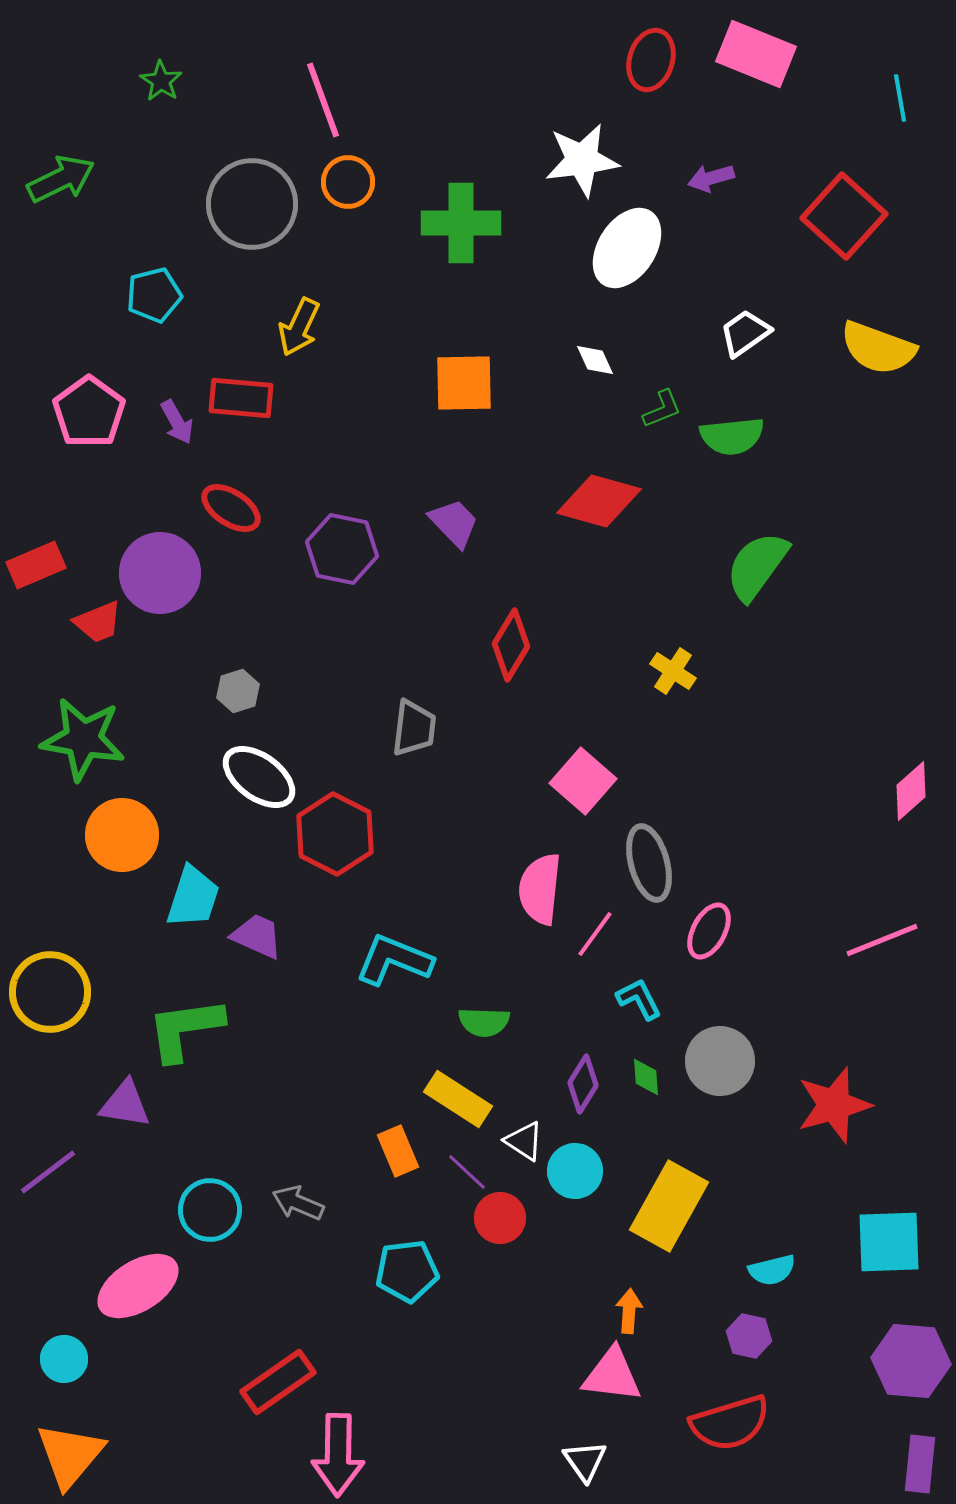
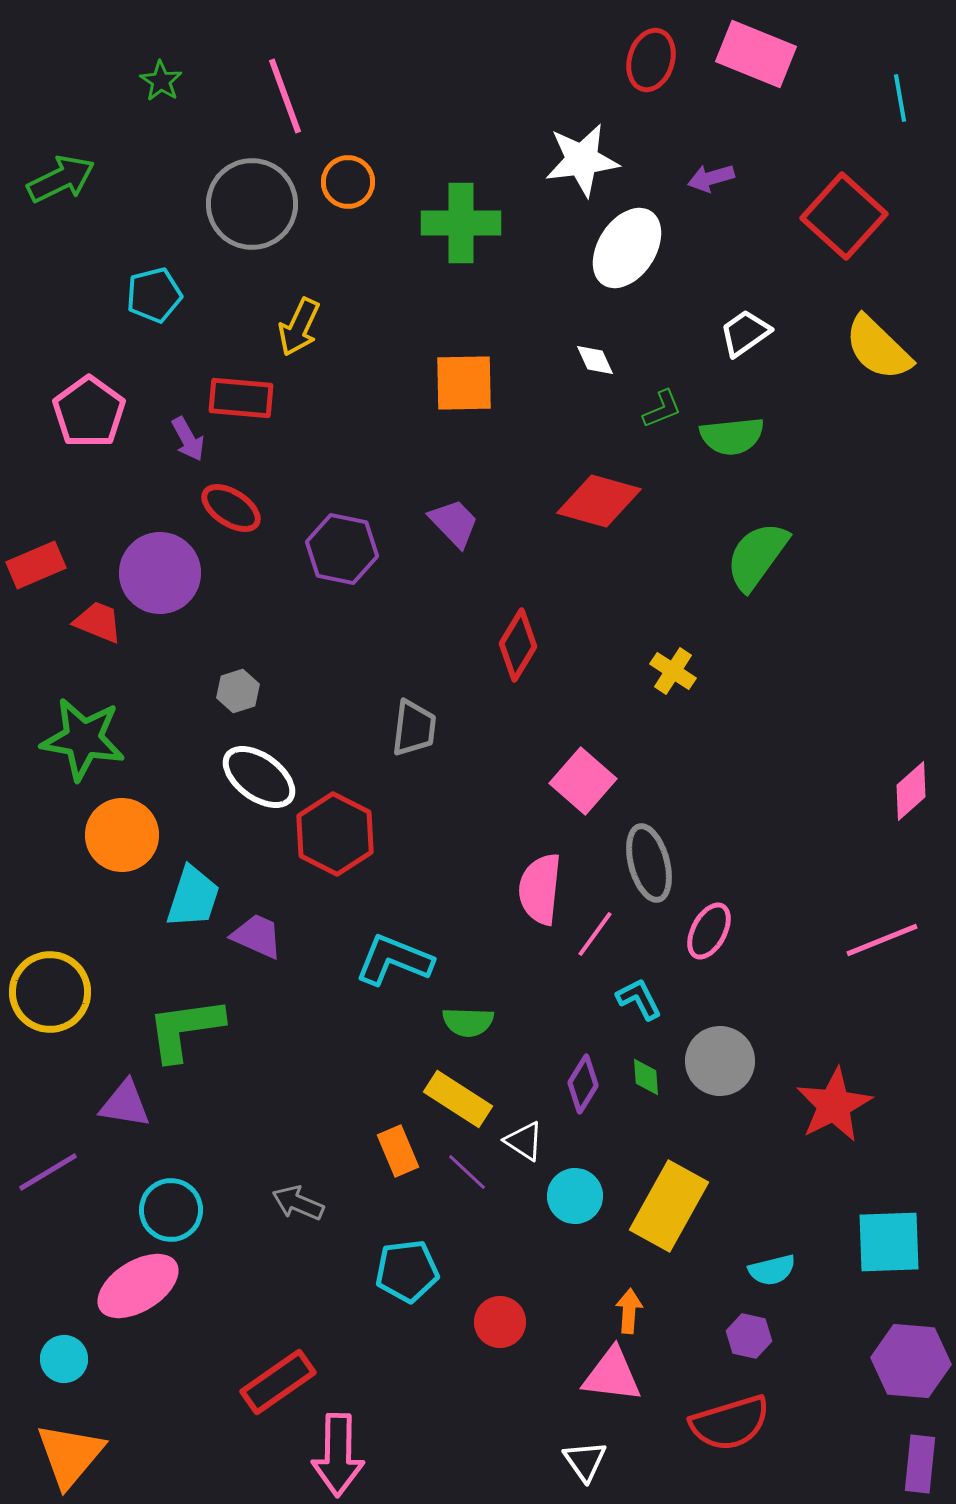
pink line at (323, 100): moved 38 px left, 4 px up
yellow semicircle at (878, 348): rotated 24 degrees clockwise
purple arrow at (177, 422): moved 11 px right, 17 px down
green semicircle at (757, 566): moved 10 px up
red trapezoid at (98, 622): rotated 136 degrees counterclockwise
red diamond at (511, 645): moved 7 px right
green semicircle at (484, 1022): moved 16 px left
red star at (834, 1105): rotated 12 degrees counterclockwise
cyan circle at (575, 1171): moved 25 px down
purple line at (48, 1172): rotated 6 degrees clockwise
cyan circle at (210, 1210): moved 39 px left
red circle at (500, 1218): moved 104 px down
